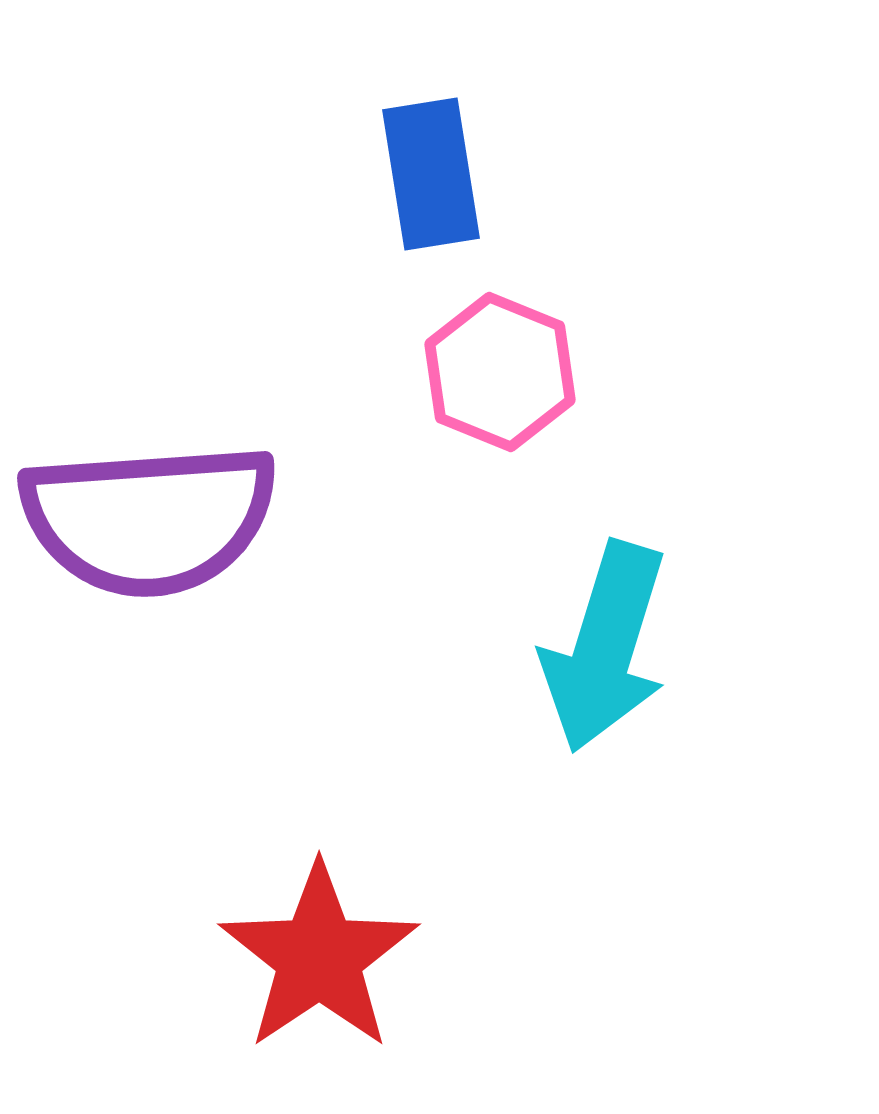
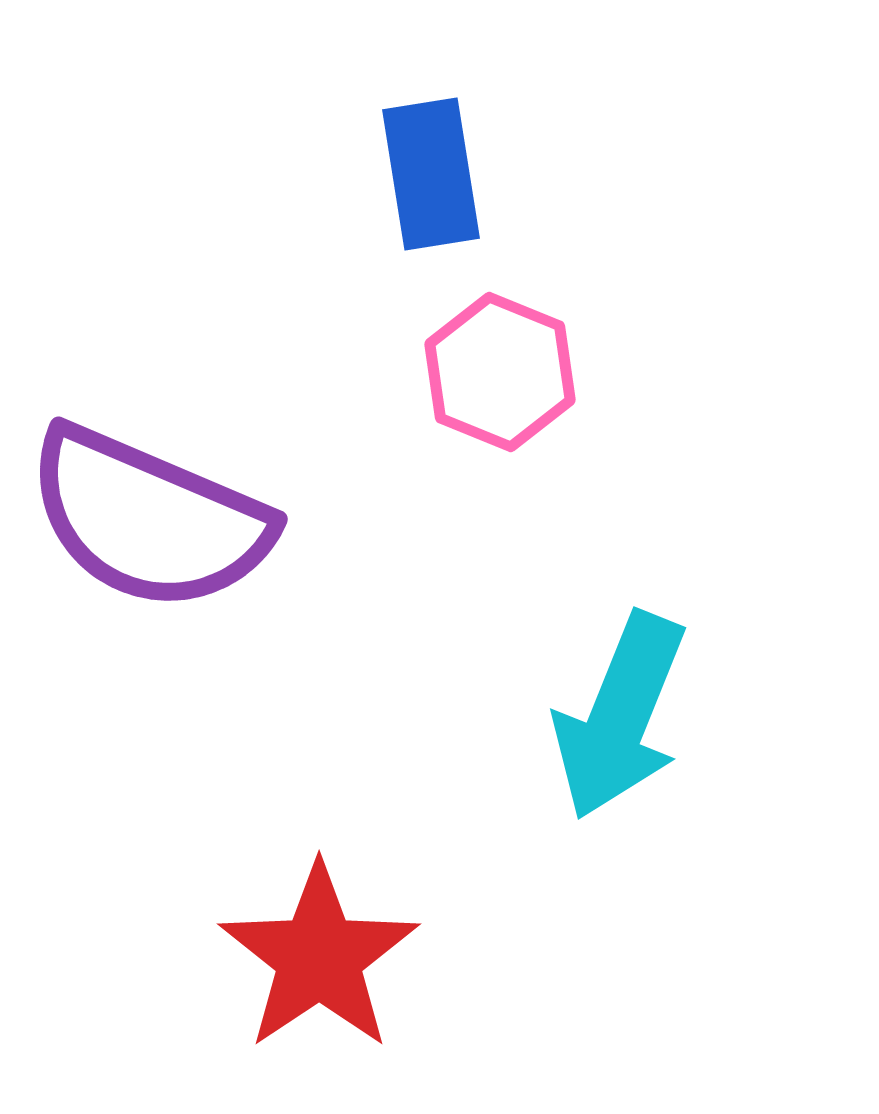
purple semicircle: rotated 27 degrees clockwise
cyan arrow: moved 15 px right, 69 px down; rotated 5 degrees clockwise
